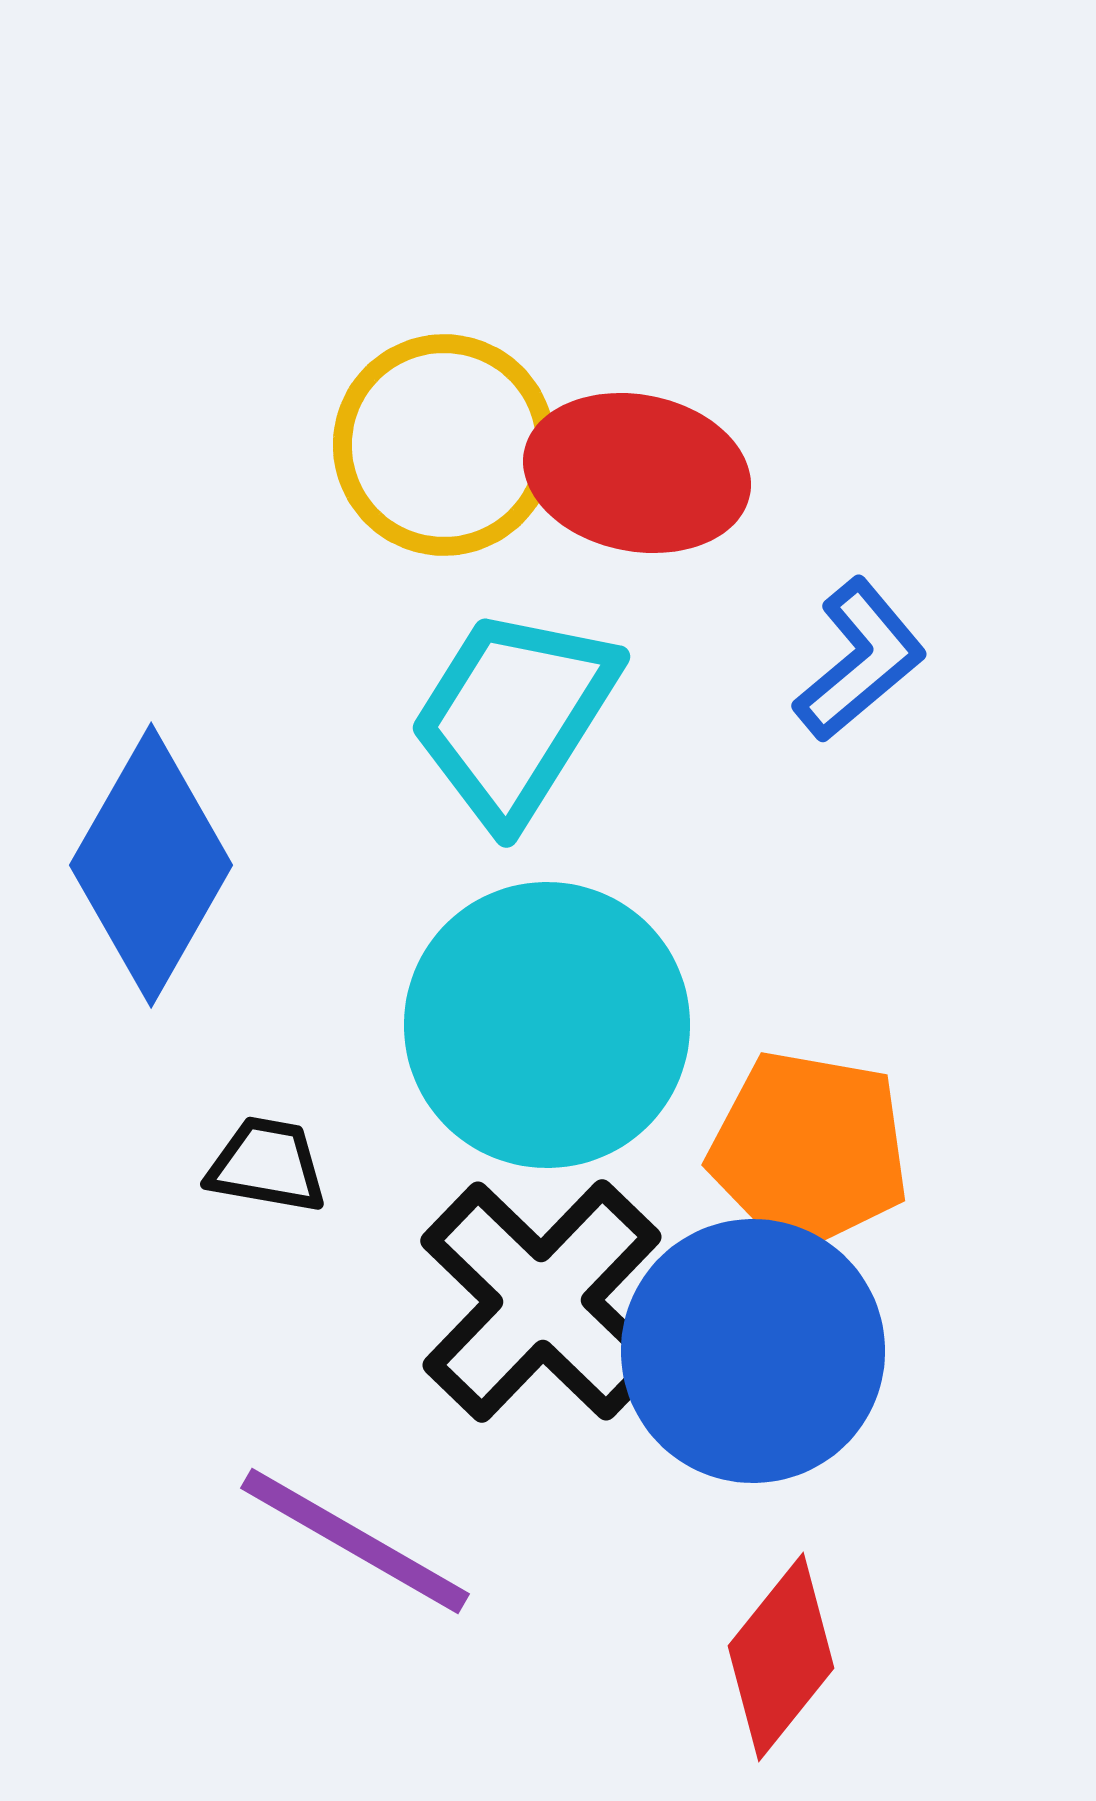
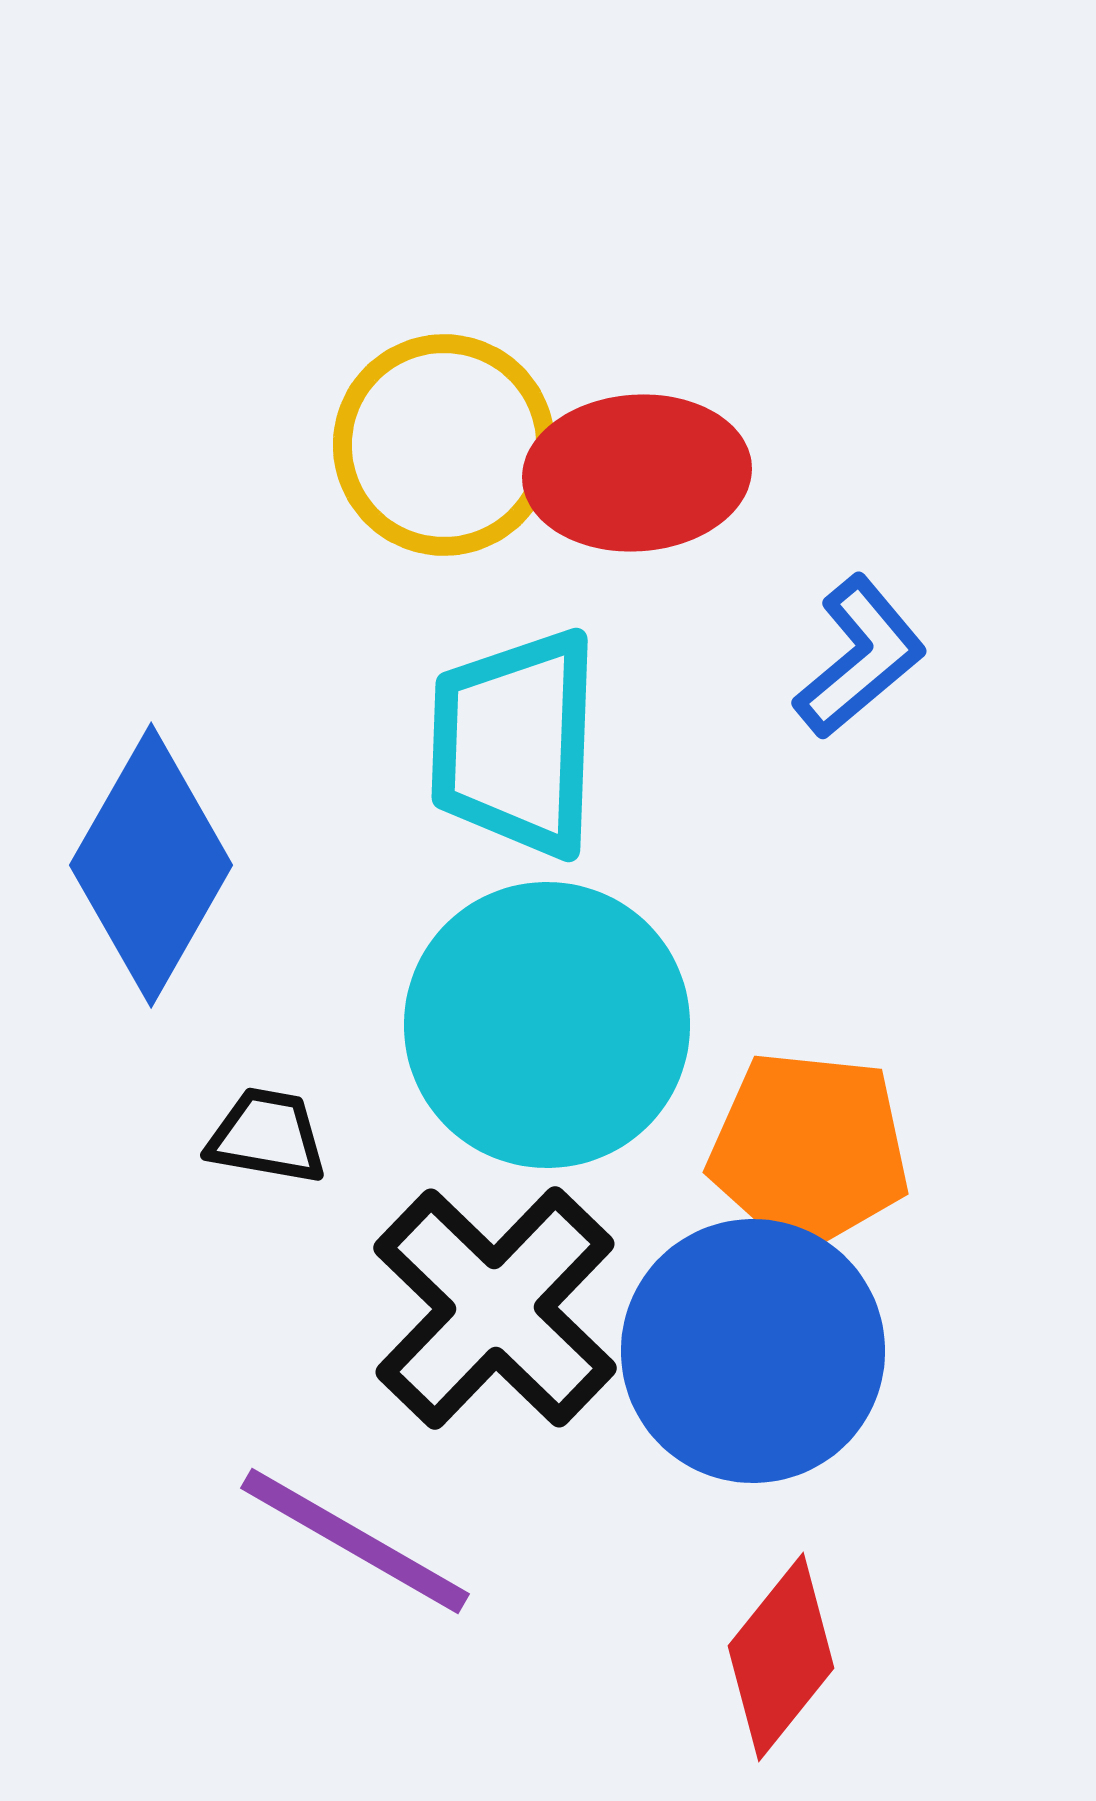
red ellipse: rotated 15 degrees counterclockwise
blue L-shape: moved 3 px up
cyan trapezoid: moved 1 px right, 27 px down; rotated 30 degrees counterclockwise
orange pentagon: rotated 4 degrees counterclockwise
black trapezoid: moved 29 px up
black cross: moved 47 px left, 7 px down
